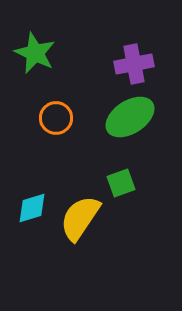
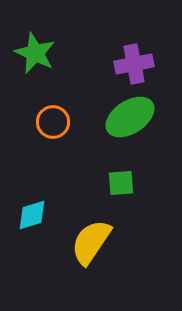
orange circle: moved 3 px left, 4 px down
green square: rotated 16 degrees clockwise
cyan diamond: moved 7 px down
yellow semicircle: moved 11 px right, 24 px down
